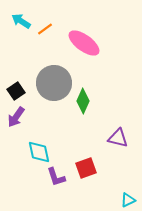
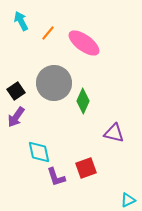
cyan arrow: rotated 30 degrees clockwise
orange line: moved 3 px right, 4 px down; rotated 14 degrees counterclockwise
purple triangle: moved 4 px left, 5 px up
